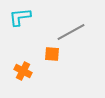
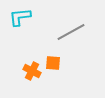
orange square: moved 1 px right, 9 px down
orange cross: moved 9 px right
